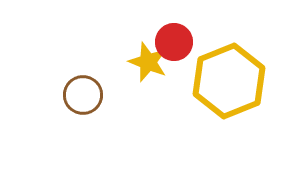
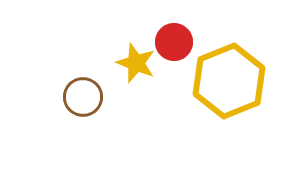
yellow star: moved 12 px left, 1 px down
brown circle: moved 2 px down
